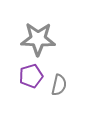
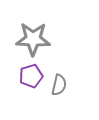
gray star: moved 5 px left
